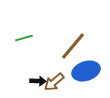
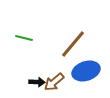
green line: rotated 30 degrees clockwise
brown line: moved 2 px up
black arrow: moved 1 px left, 1 px down
